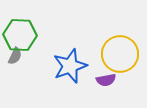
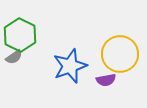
green hexagon: rotated 24 degrees clockwise
gray semicircle: moved 1 px left, 1 px down; rotated 30 degrees clockwise
